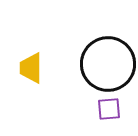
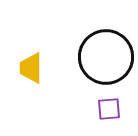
black circle: moved 2 px left, 7 px up
